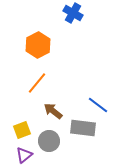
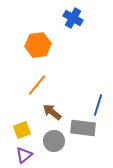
blue cross: moved 5 px down
orange hexagon: rotated 20 degrees clockwise
orange line: moved 2 px down
blue line: rotated 70 degrees clockwise
brown arrow: moved 1 px left, 1 px down
gray circle: moved 5 px right
